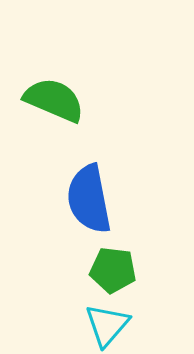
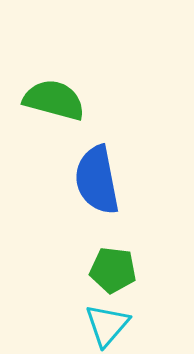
green semicircle: rotated 8 degrees counterclockwise
blue semicircle: moved 8 px right, 19 px up
